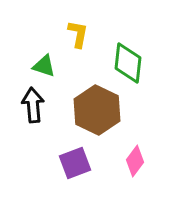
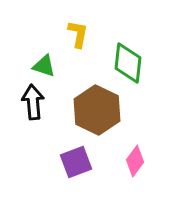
black arrow: moved 3 px up
purple square: moved 1 px right, 1 px up
